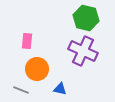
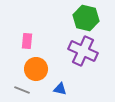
orange circle: moved 1 px left
gray line: moved 1 px right
